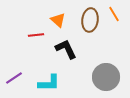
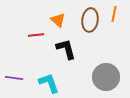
orange line: rotated 42 degrees clockwise
black L-shape: rotated 10 degrees clockwise
purple line: rotated 42 degrees clockwise
cyan L-shape: rotated 110 degrees counterclockwise
